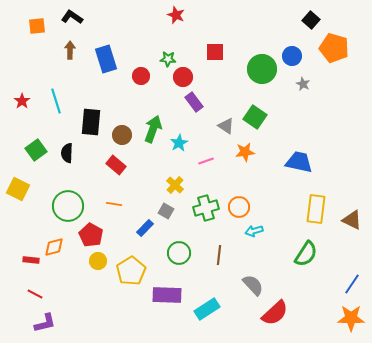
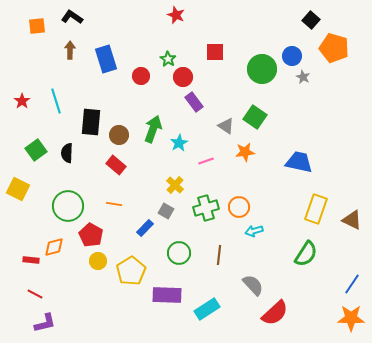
green star at (168, 59): rotated 28 degrees clockwise
gray star at (303, 84): moved 7 px up
brown circle at (122, 135): moved 3 px left
yellow rectangle at (316, 209): rotated 12 degrees clockwise
